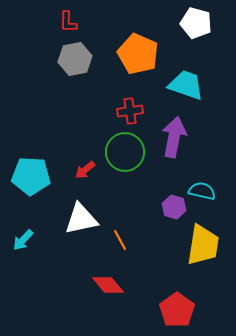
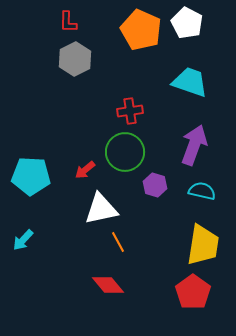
white pentagon: moved 9 px left; rotated 12 degrees clockwise
orange pentagon: moved 3 px right, 24 px up
gray hexagon: rotated 16 degrees counterclockwise
cyan trapezoid: moved 4 px right, 3 px up
purple arrow: moved 20 px right, 8 px down; rotated 9 degrees clockwise
purple hexagon: moved 19 px left, 22 px up
white triangle: moved 20 px right, 10 px up
orange line: moved 2 px left, 2 px down
red pentagon: moved 16 px right, 18 px up
